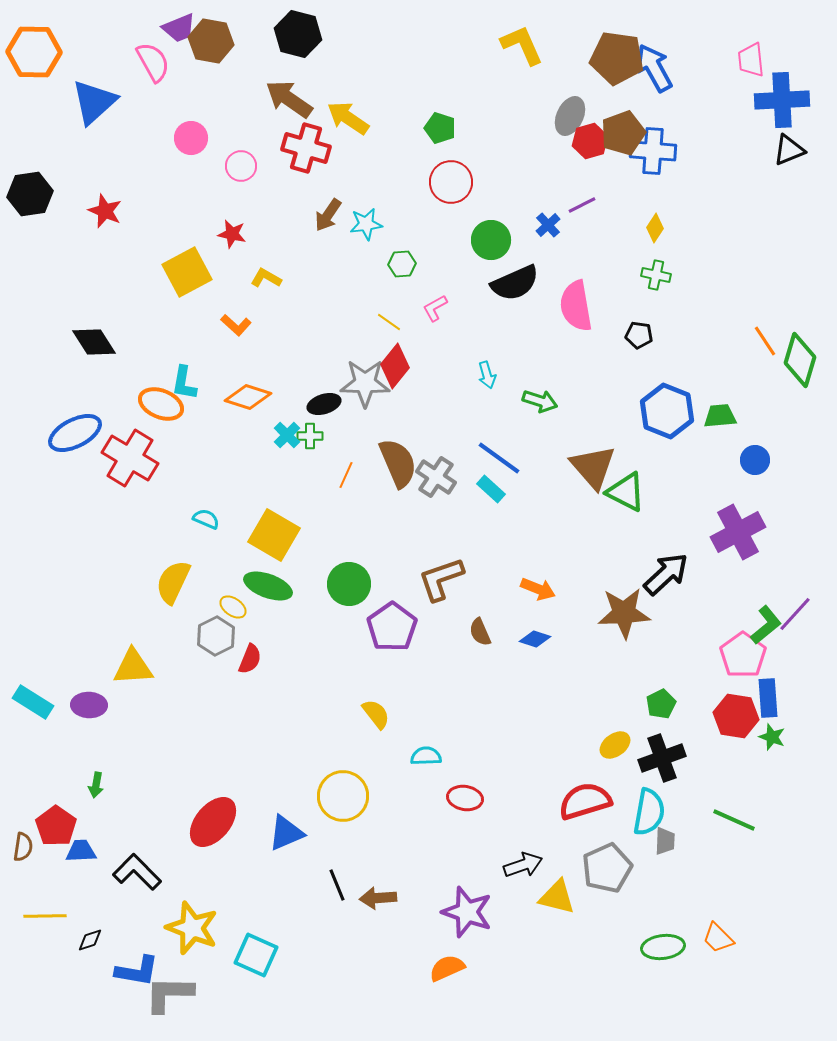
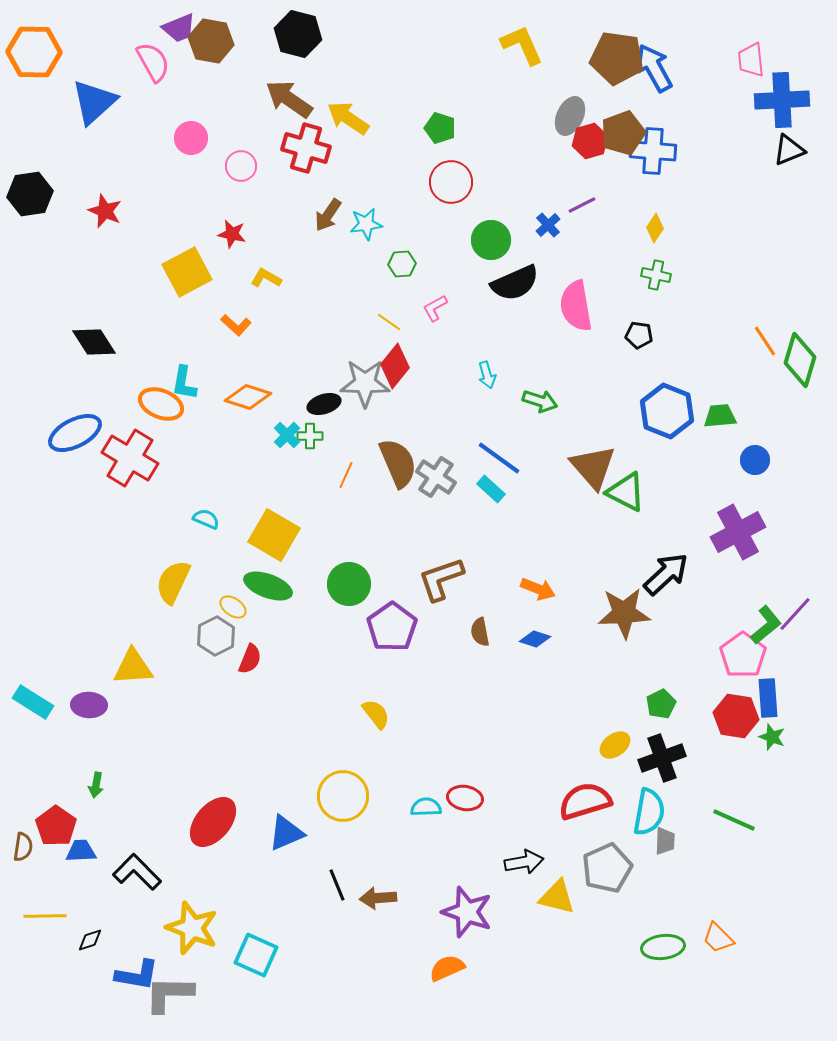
brown semicircle at (480, 632): rotated 12 degrees clockwise
cyan semicircle at (426, 756): moved 51 px down
black arrow at (523, 865): moved 1 px right, 3 px up; rotated 9 degrees clockwise
blue L-shape at (137, 971): moved 4 px down
